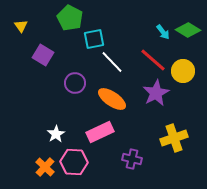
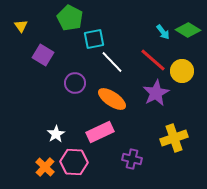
yellow circle: moved 1 px left
